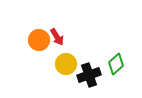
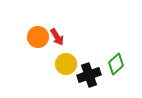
orange circle: moved 1 px left, 3 px up
